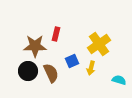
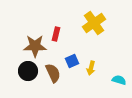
yellow cross: moved 5 px left, 21 px up
brown semicircle: moved 2 px right
